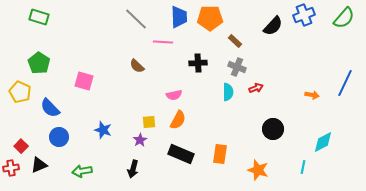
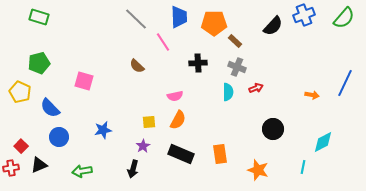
orange pentagon: moved 4 px right, 5 px down
pink line: rotated 54 degrees clockwise
green pentagon: rotated 25 degrees clockwise
pink semicircle: moved 1 px right, 1 px down
blue star: rotated 30 degrees counterclockwise
purple star: moved 3 px right, 6 px down
orange rectangle: rotated 18 degrees counterclockwise
